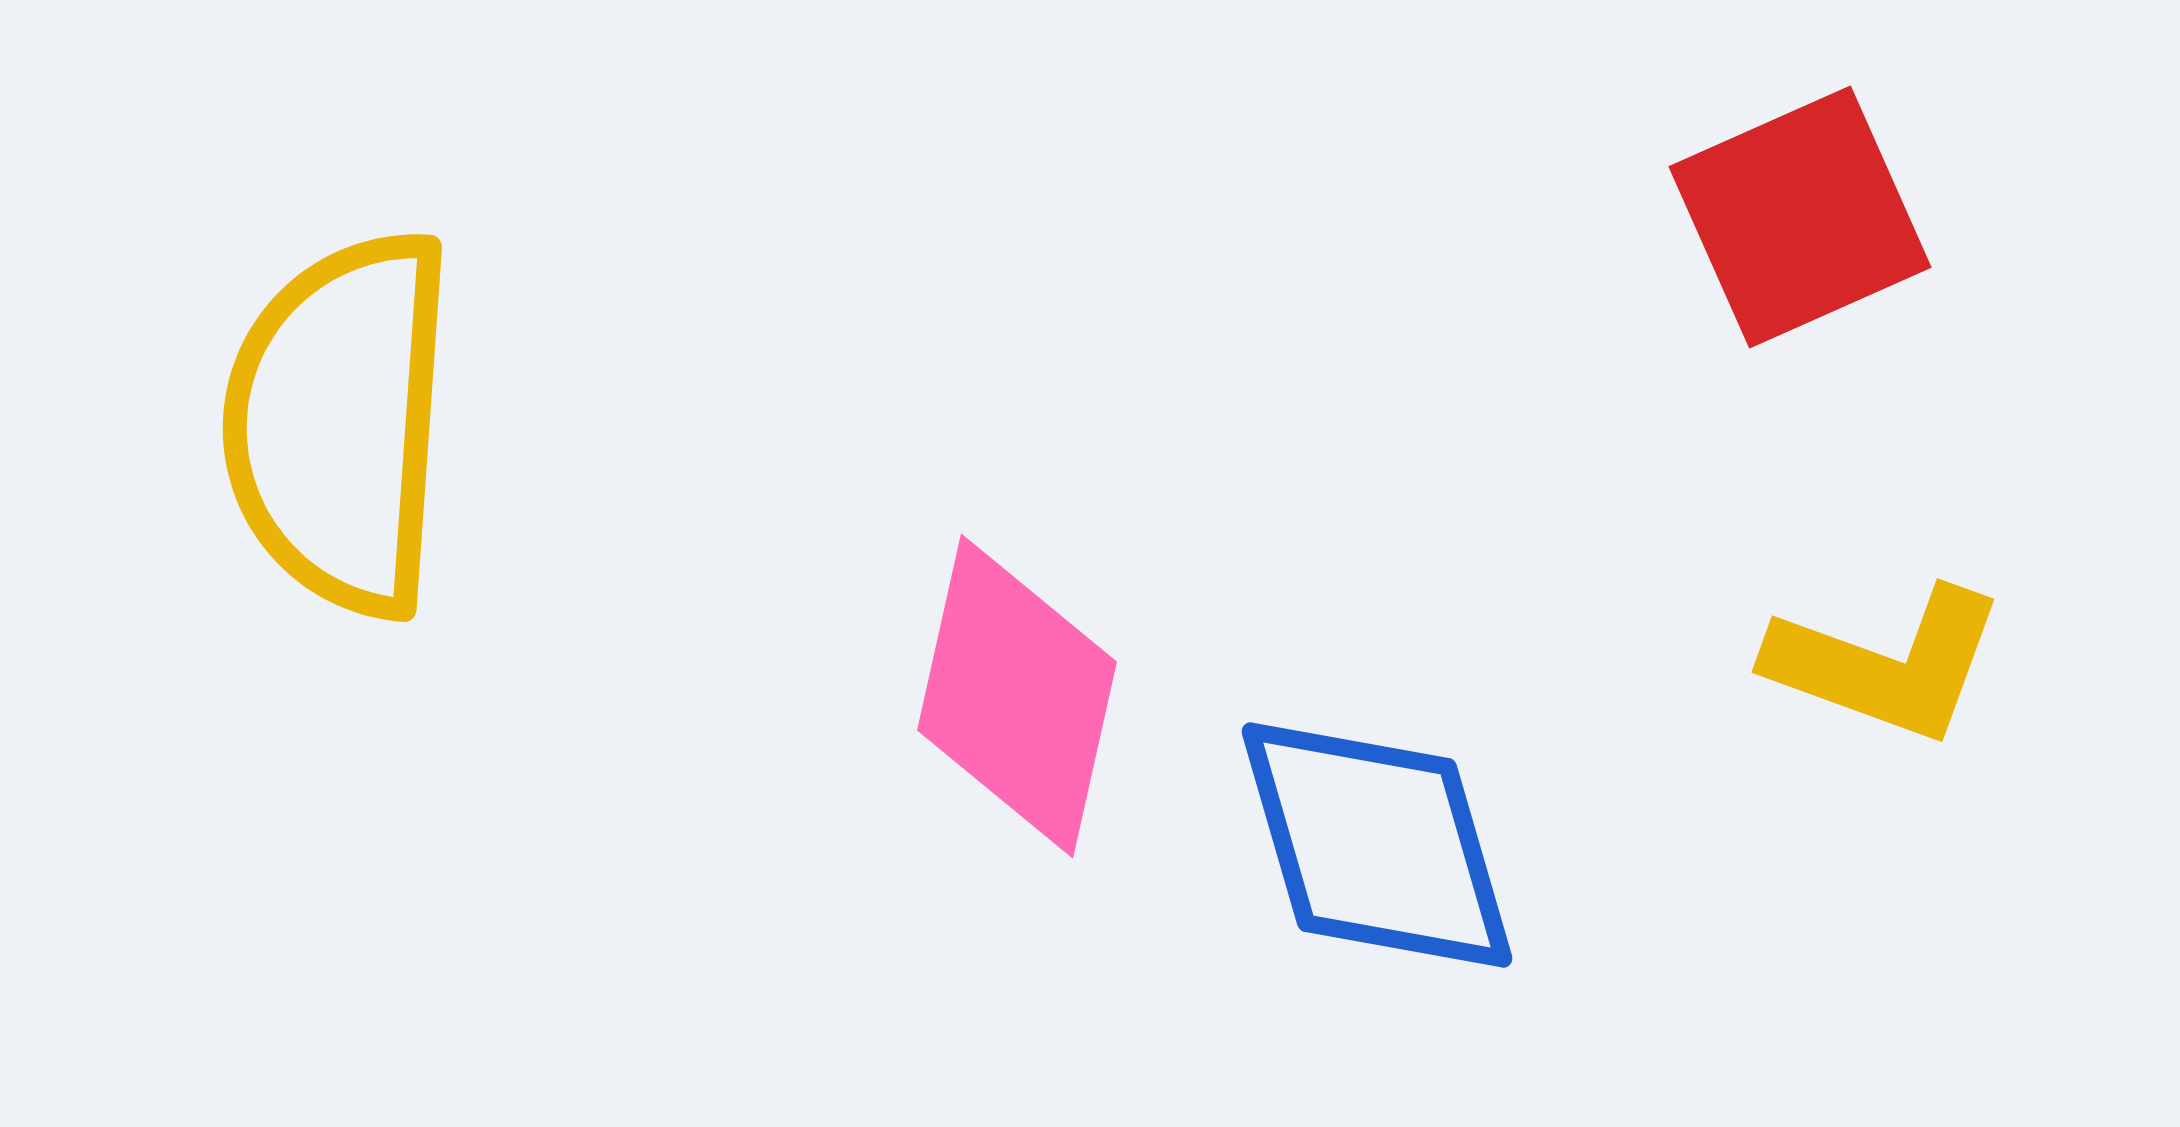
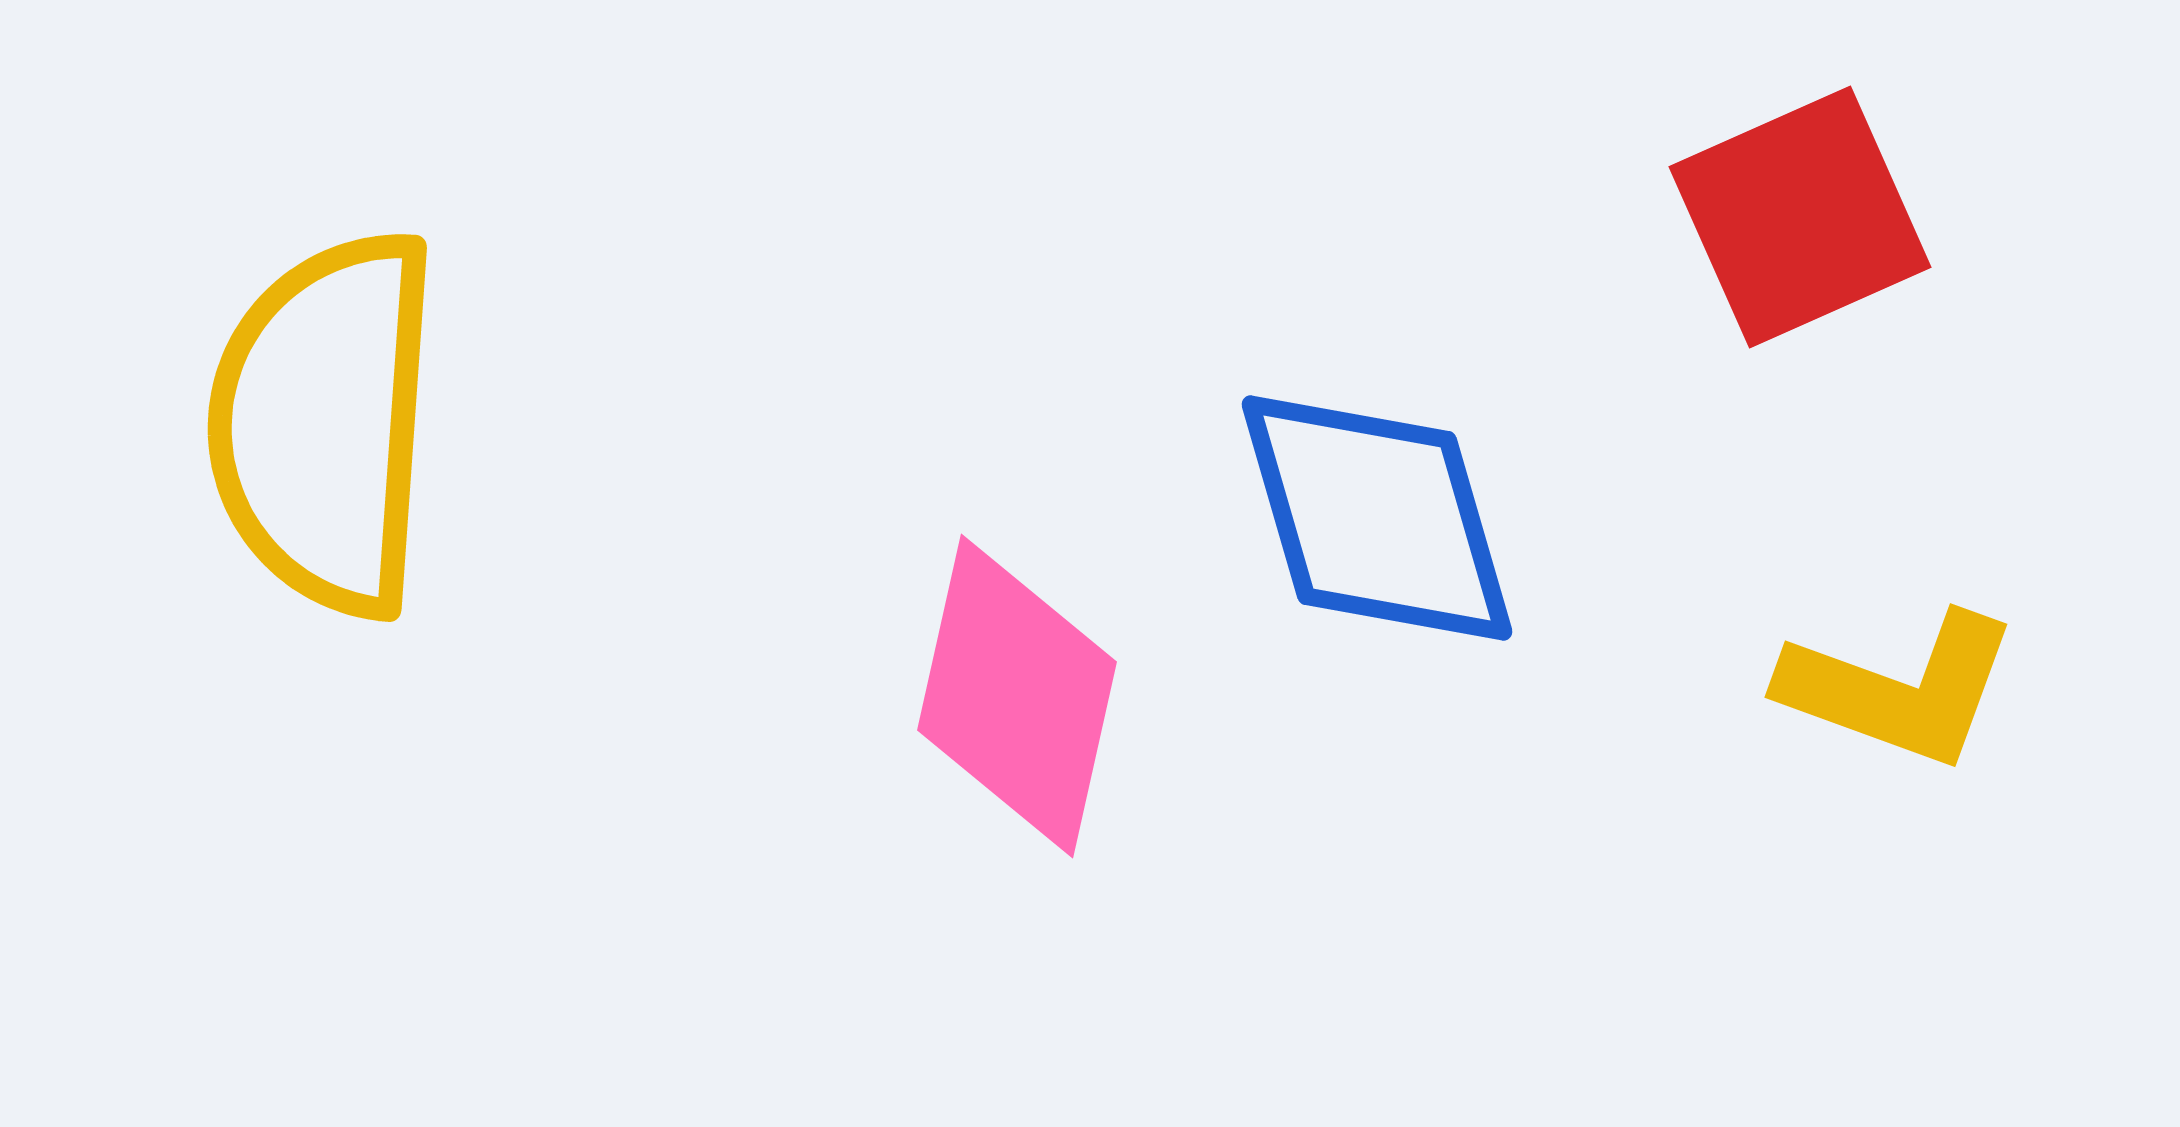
yellow semicircle: moved 15 px left
yellow L-shape: moved 13 px right, 25 px down
blue diamond: moved 327 px up
